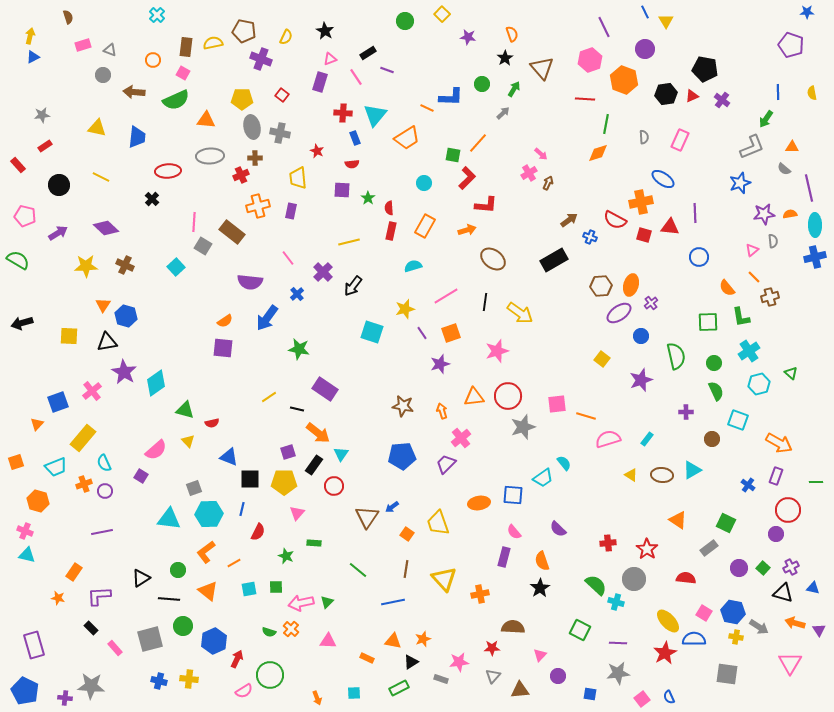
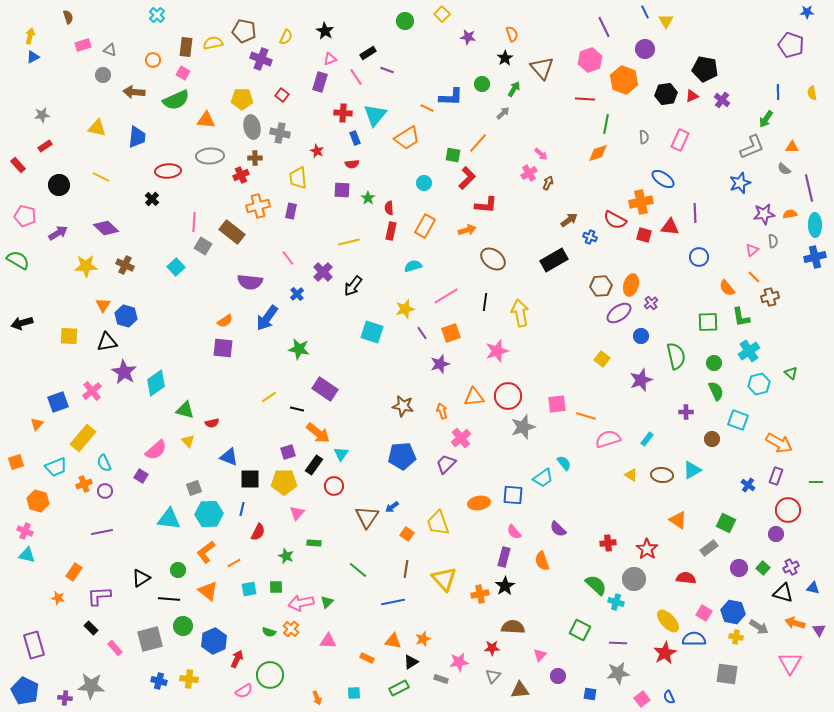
yellow arrow at (520, 313): rotated 136 degrees counterclockwise
black star at (540, 588): moved 35 px left, 2 px up
